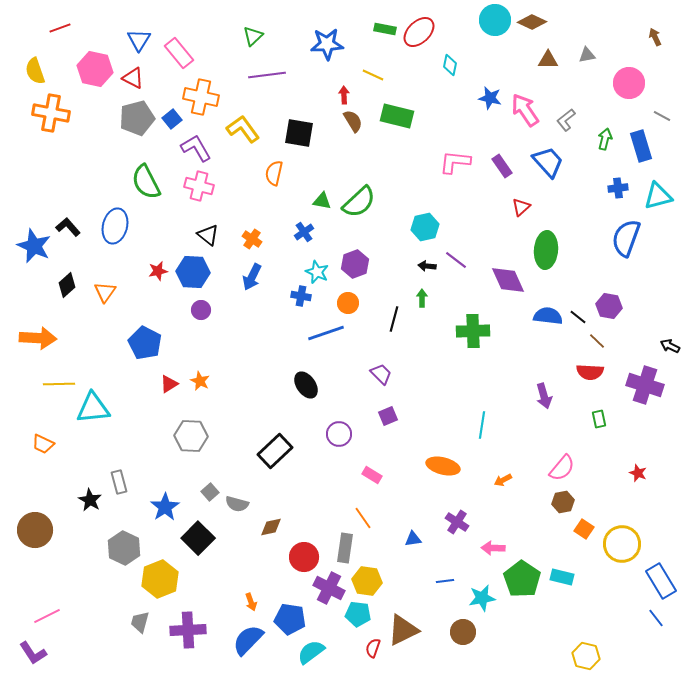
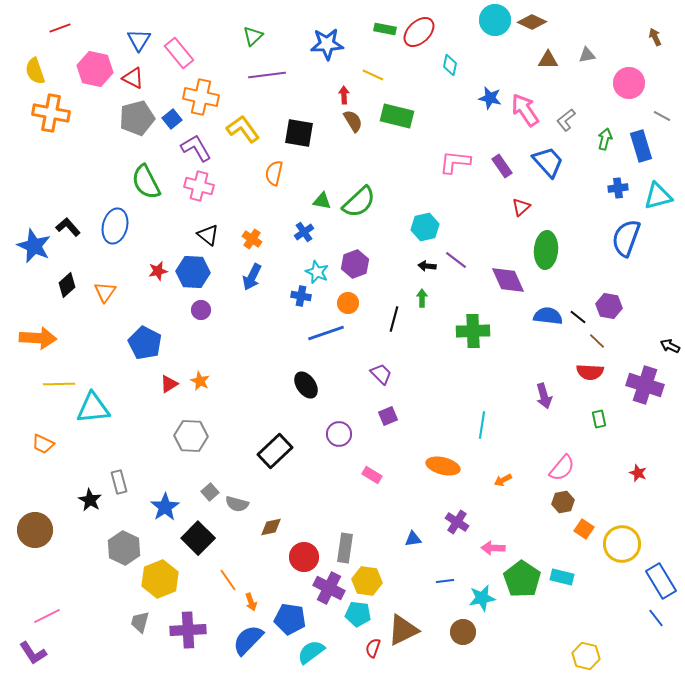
orange line at (363, 518): moved 135 px left, 62 px down
